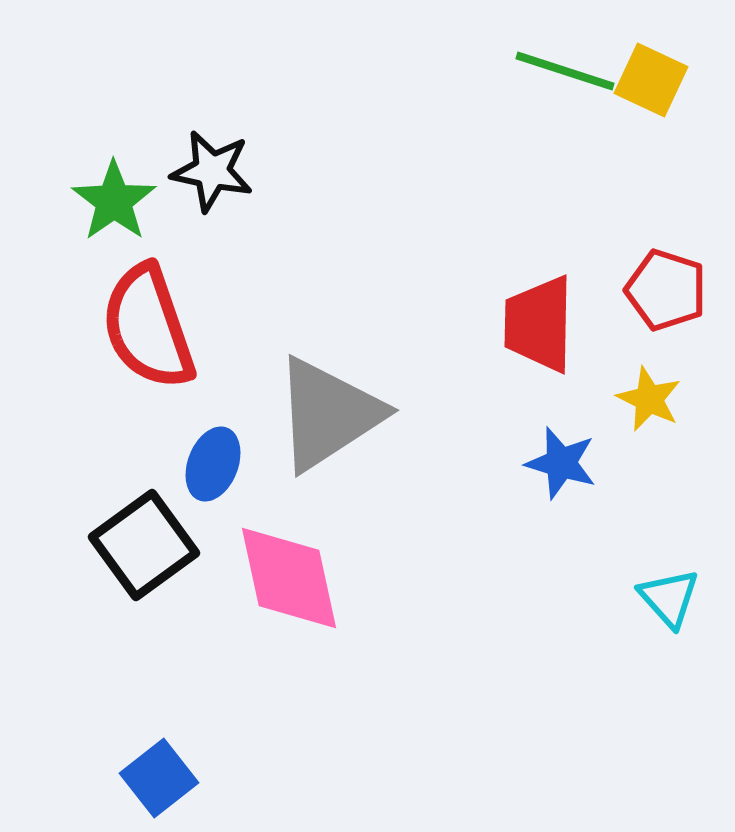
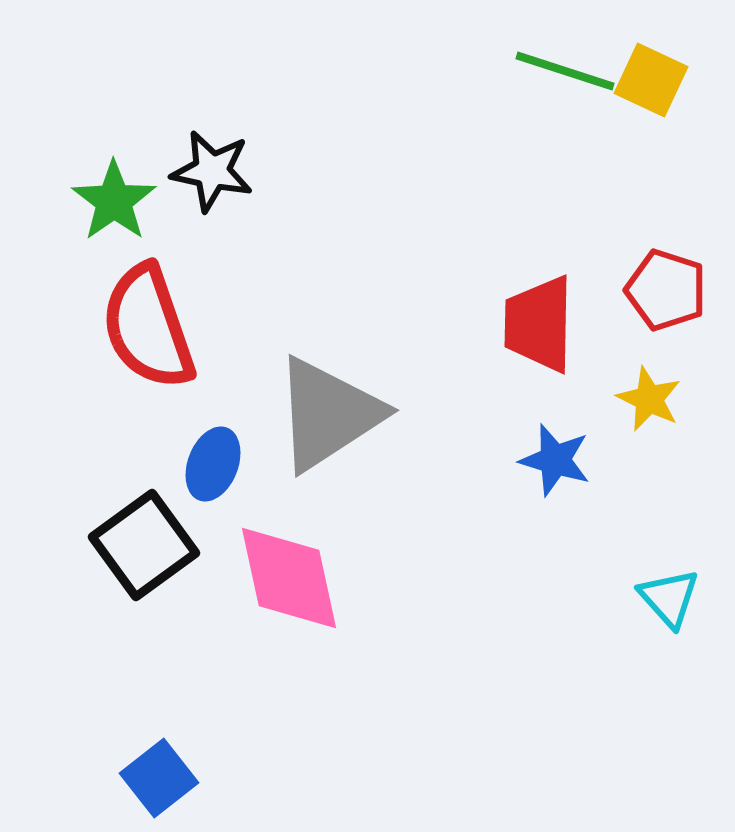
blue star: moved 6 px left, 3 px up
